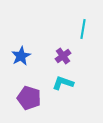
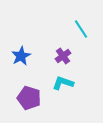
cyan line: moved 2 px left; rotated 42 degrees counterclockwise
